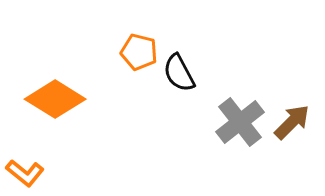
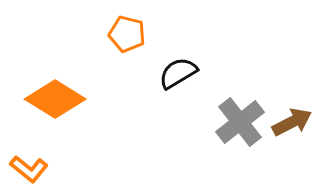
orange pentagon: moved 12 px left, 18 px up
black semicircle: moved 1 px left; rotated 87 degrees clockwise
brown arrow: rotated 18 degrees clockwise
orange L-shape: moved 4 px right, 4 px up
